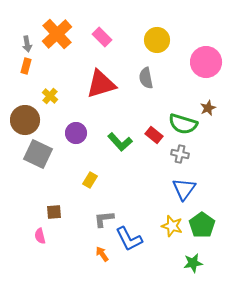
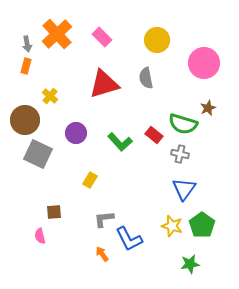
pink circle: moved 2 px left, 1 px down
red triangle: moved 3 px right
green star: moved 3 px left, 1 px down
